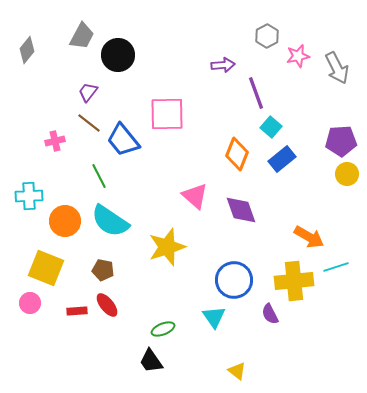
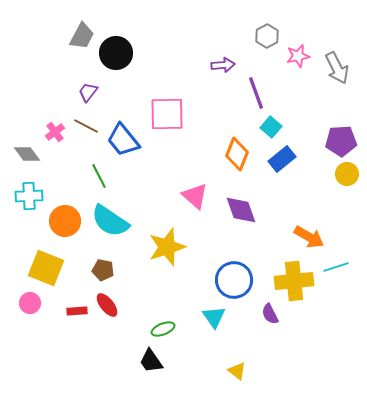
gray diamond: moved 104 px down; rotated 76 degrees counterclockwise
black circle: moved 2 px left, 2 px up
brown line: moved 3 px left, 3 px down; rotated 10 degrees counterclockwise
pink cross: moved 9 px up; rotated 24 degrees counterclockwise
